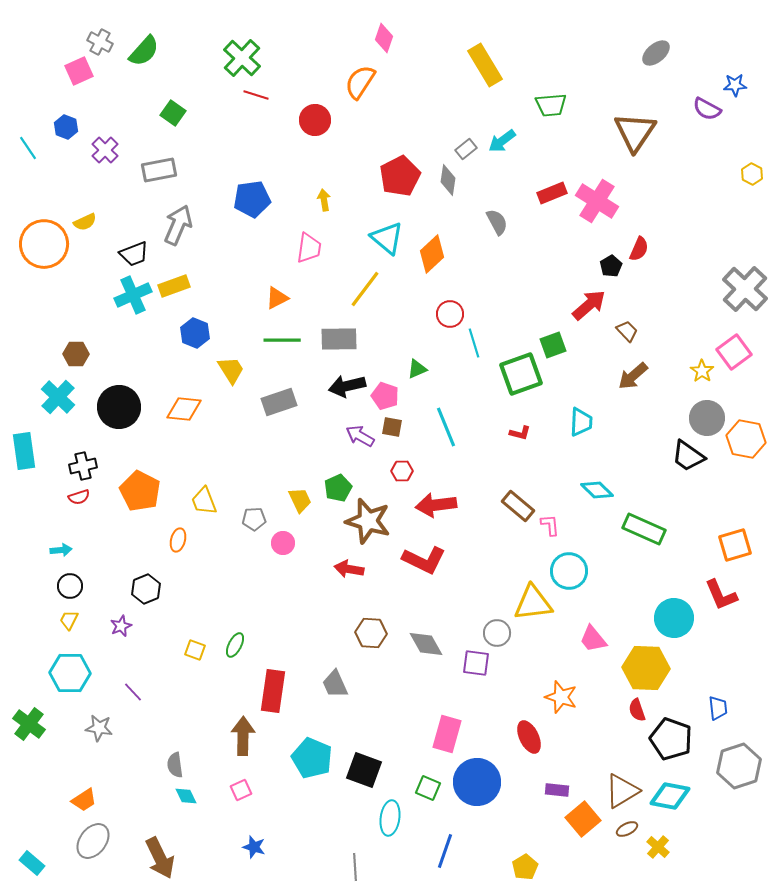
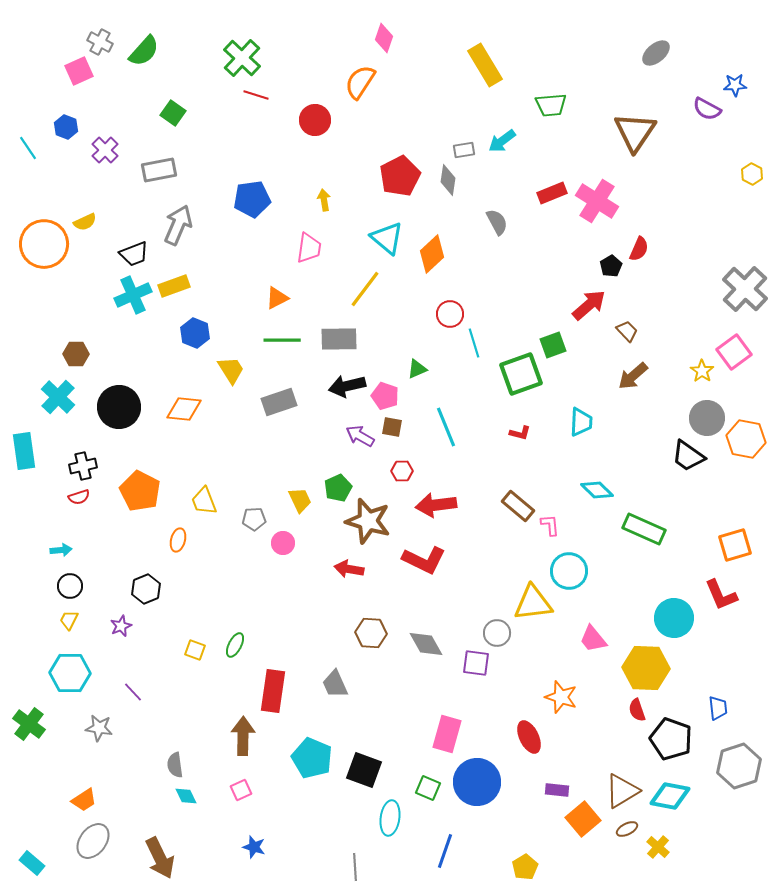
gray rectangle at (466, 149): moved 2 px left, 1 px down; rotated 30 degrees clockwise
